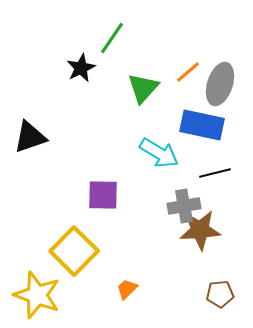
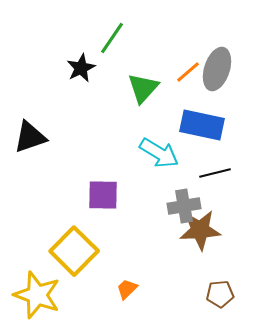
gray ellipse: moved 3 px left, 15 px up
